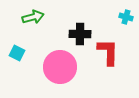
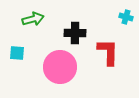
green arrow: moved 2 px down
black cross: moved 5 px left, 1 px up
cyan square: rotated 21 degrees counterclockwise
